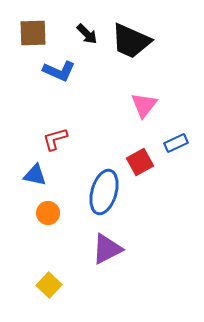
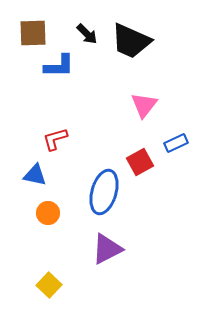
blue L-shape: moved 5 px up; rotated 24 degrees counterclockwise
